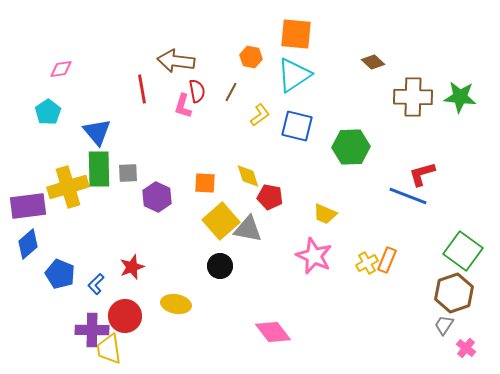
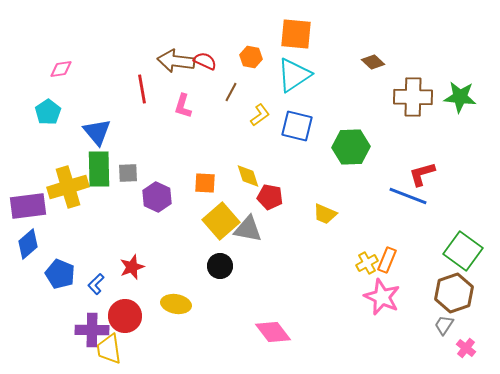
red semicircle at (197, 91): moved 8 px right, 30 px up; rotated 55 degrees counterclockwise
pink star at (314, 256): moved 68 px right, 41 px down
